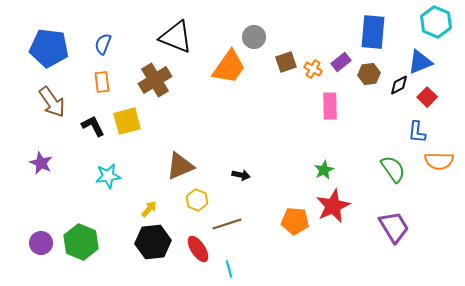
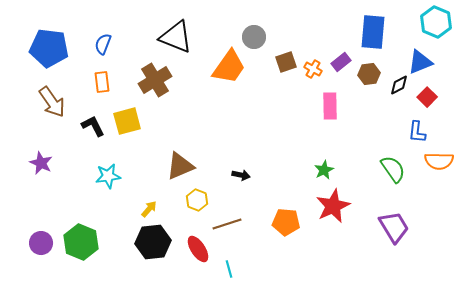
orange pentagon: moved 9 px left, 1 px down
